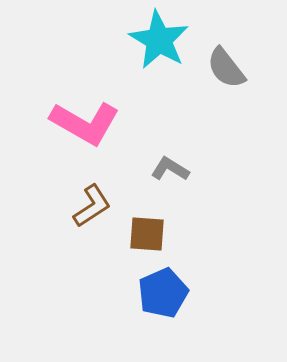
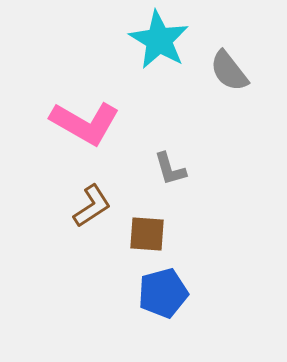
gray semicircle: moved 3 px right, 3 px down
gray L-shape: rotated 138 degrees counterclockwise
blue pentagon: rotated 9 degrees clockwise
